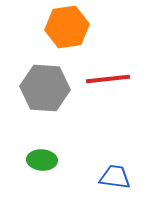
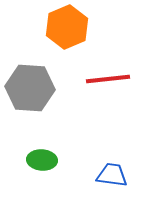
orange hexagon: rotated 15 degrees counterclockwise
gray hexagon: moved 15 px left
blue trapezoid: moved 3 px left, 2 px up
